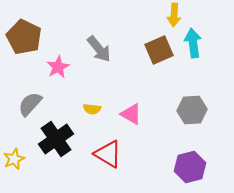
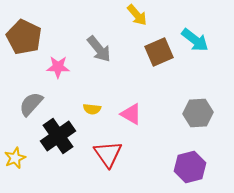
yellow arrow: moved 37 px left; rotated 45 degrees counterclockwise
cyan arrow: moved 2 px right, 3 px up; rotated 136 degrees clockwise
brown square: moved 2 px down
pink star: rotated 30 degrees clockwise
gray semicircle: moved 1 px right
gray hexagon: moved 6 px right, 3 px down
black cross: moved 2 px right, 3 px up
red triangle: rotated 24 degrees clockwise
yellow star: moved 1 px right, 1 px up
